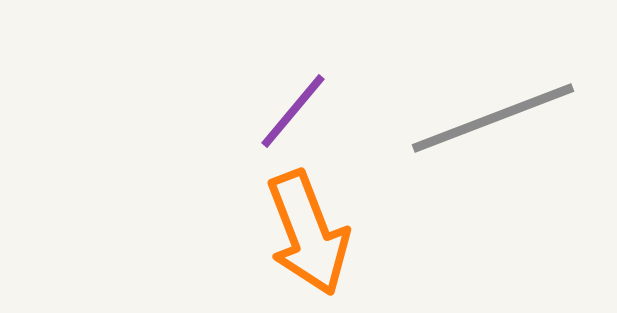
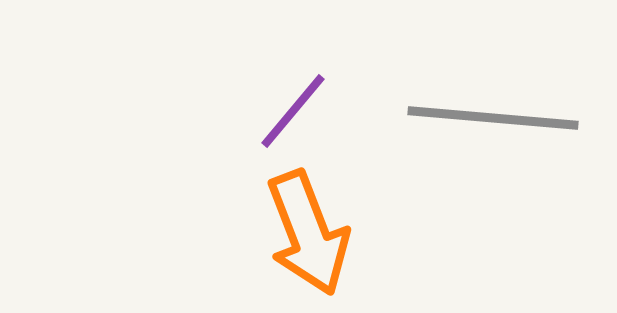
gray line: rotated 26 degrees clockwise
